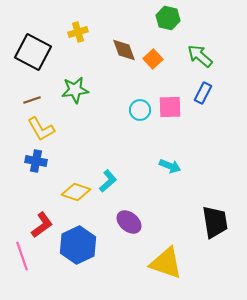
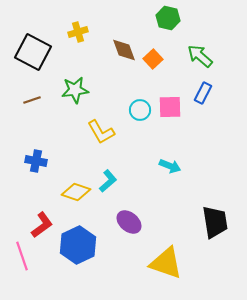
yellow L-shape: moved 60 px right, 3 px down
